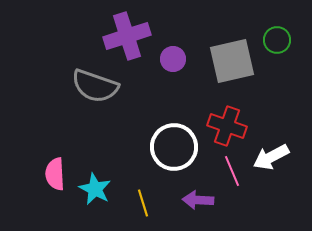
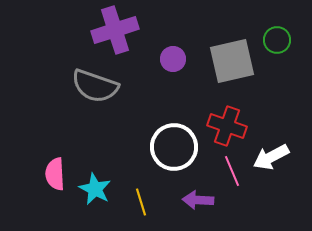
purple cross: moved 12 px left, 6 px up
yellow line: moved 2 px left, 1 px up
